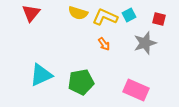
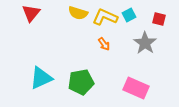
gray star: rotated 20 degrees counterclockwise
cyan triangle: moved 3 px down
pink rectangle: moved 2 px up
